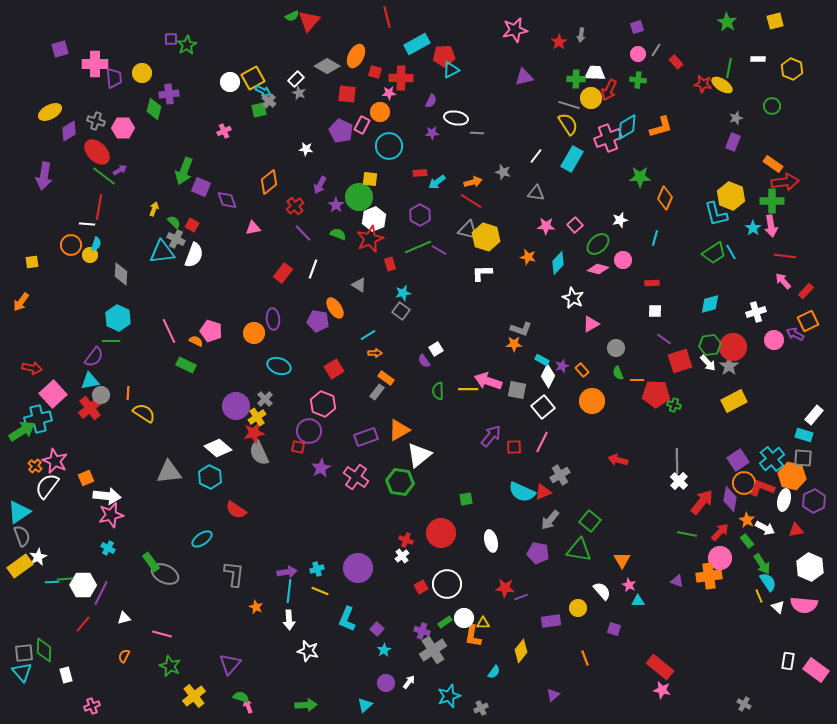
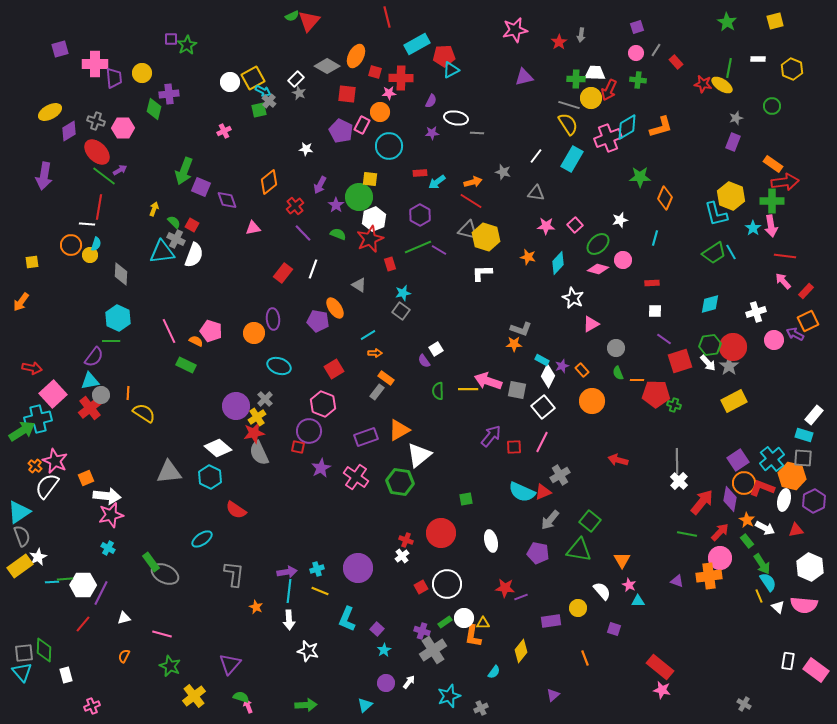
pink circle at (638, 54): moved 2 px left, 1 px up
